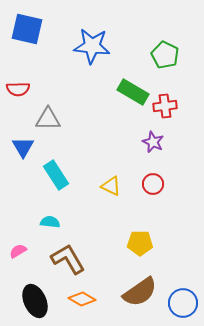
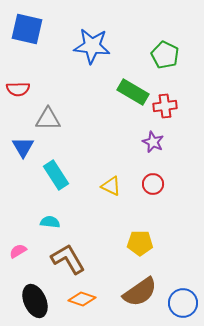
orange diamond: rotated 12 degrees counterclockwise
